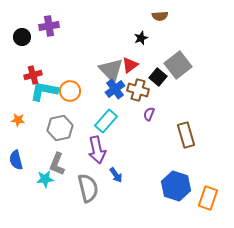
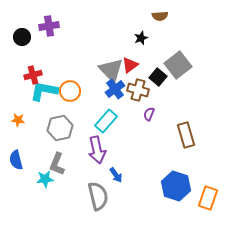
gray semicircle: moved 10 px right, 8 px down
